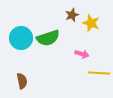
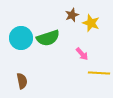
pink arrow: rotated 32 degrees clockwise
